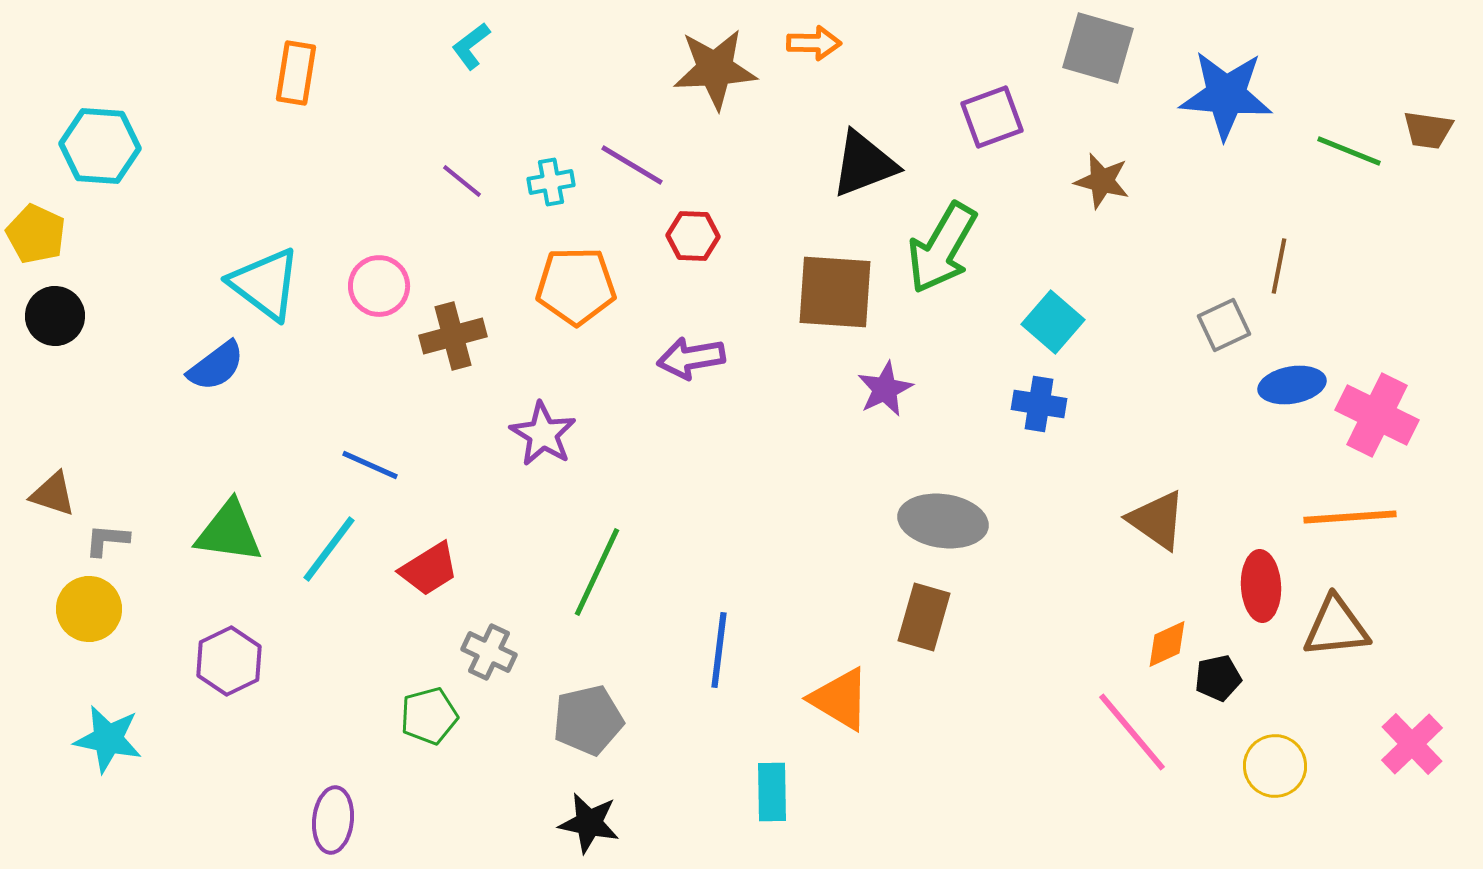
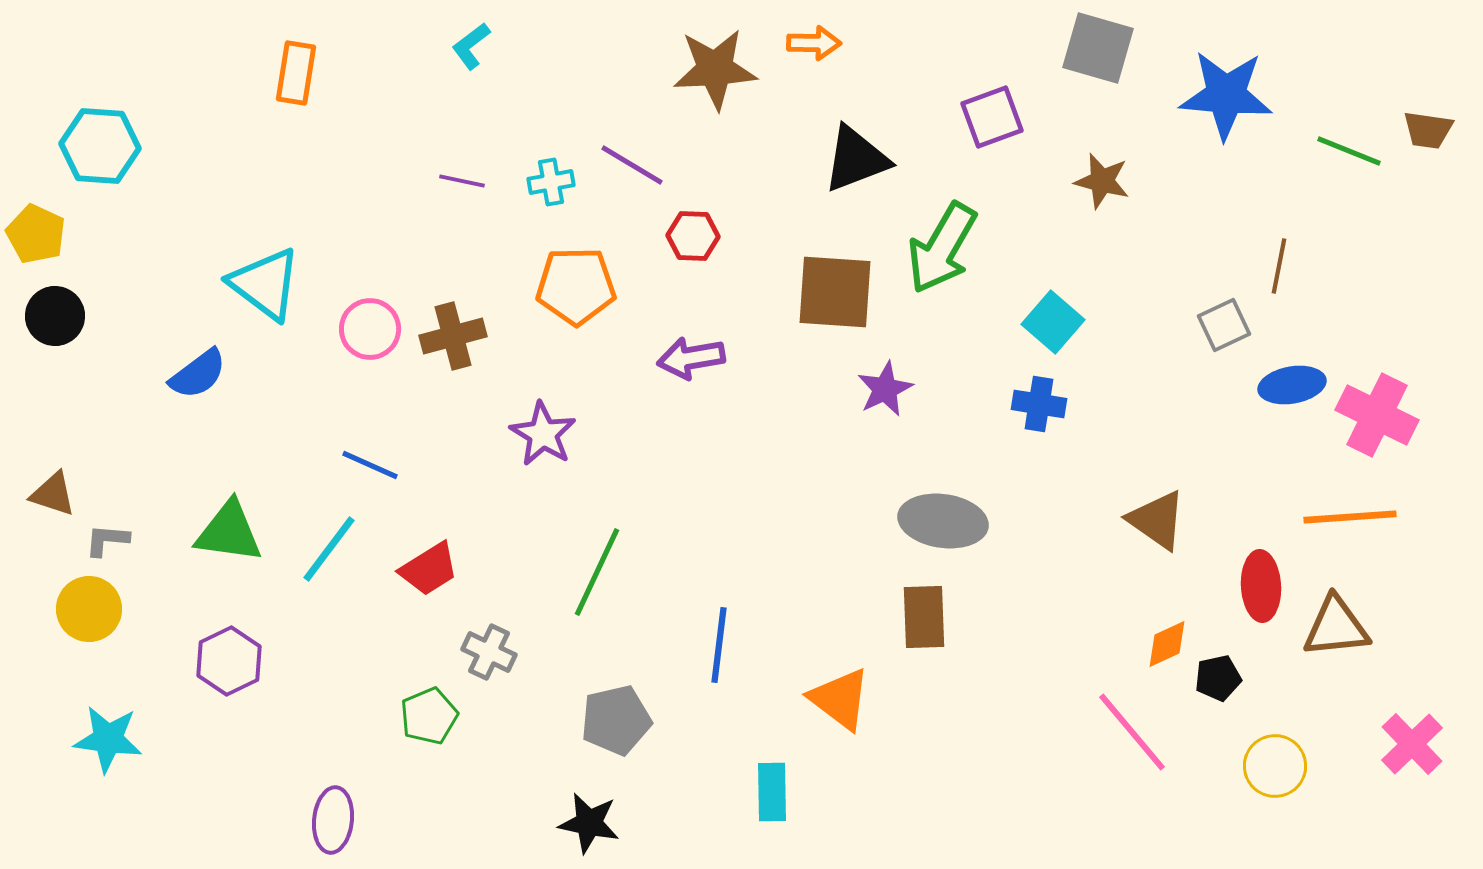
black triangle at (864, 164): moved 8 px left, 5 px up
purple line at (462, 181): rotated 27 degrees counterclockwise
pink circle at (379, 286): moved 9 px left, 43 px down
blue semicircle at (216, 366): moved 18 px left, 8 px down
brown rectangle at (924, 617): rotated 18 degrees counterclockwise
blue line at (719, 650): moved 5 px up
orange triangle at (840, 699): rotated 6 degrees clockwise
green pentagon at (429, 716): rotated 8 degrees counterclockwise
gray pentagon at (588, 720): moved 28 px right
cyan star at (108, 739): rotated 4 degrees counterclockwise
